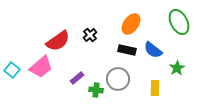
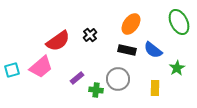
cyan square: rotated 35 degrees clockwise
